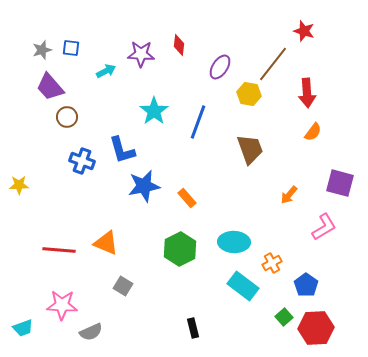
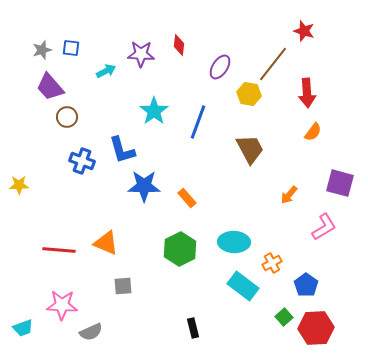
brown trapezoid: rotated 8 degrees counterclockwise
blue star: rotated 12 degrees clockwise
gray square: rotated 36 degrees counterclockwise
